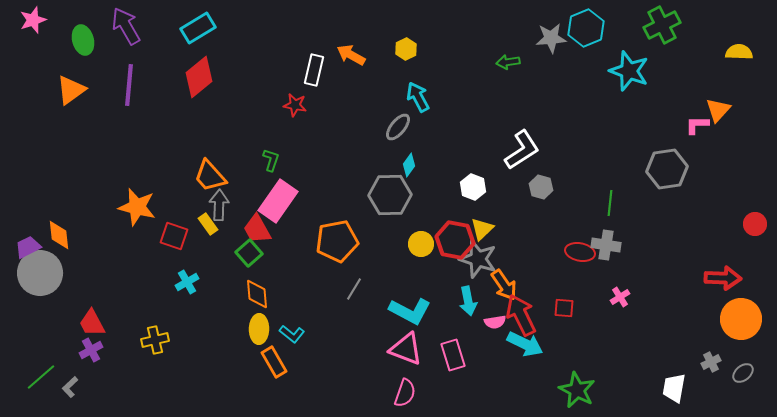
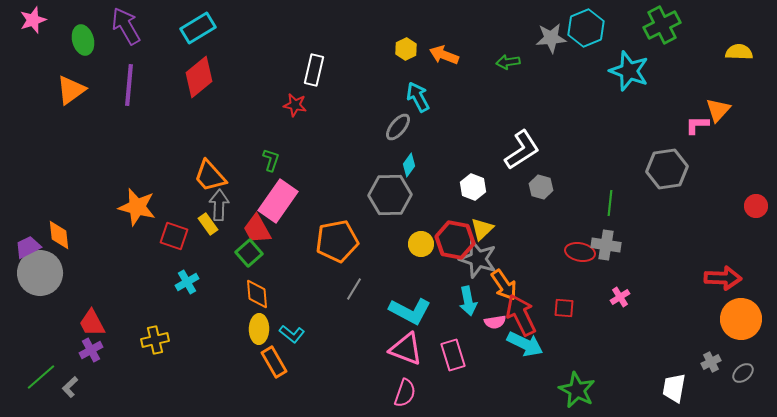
orange arrow at (351, 55): moved 93 px right; rotated 8 degrees counterclockwise
red circle at (755, 224): moved 1 px right, 18 px up
